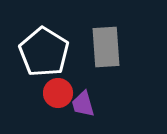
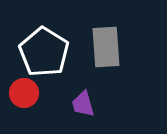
red circle: moved 34 px left
